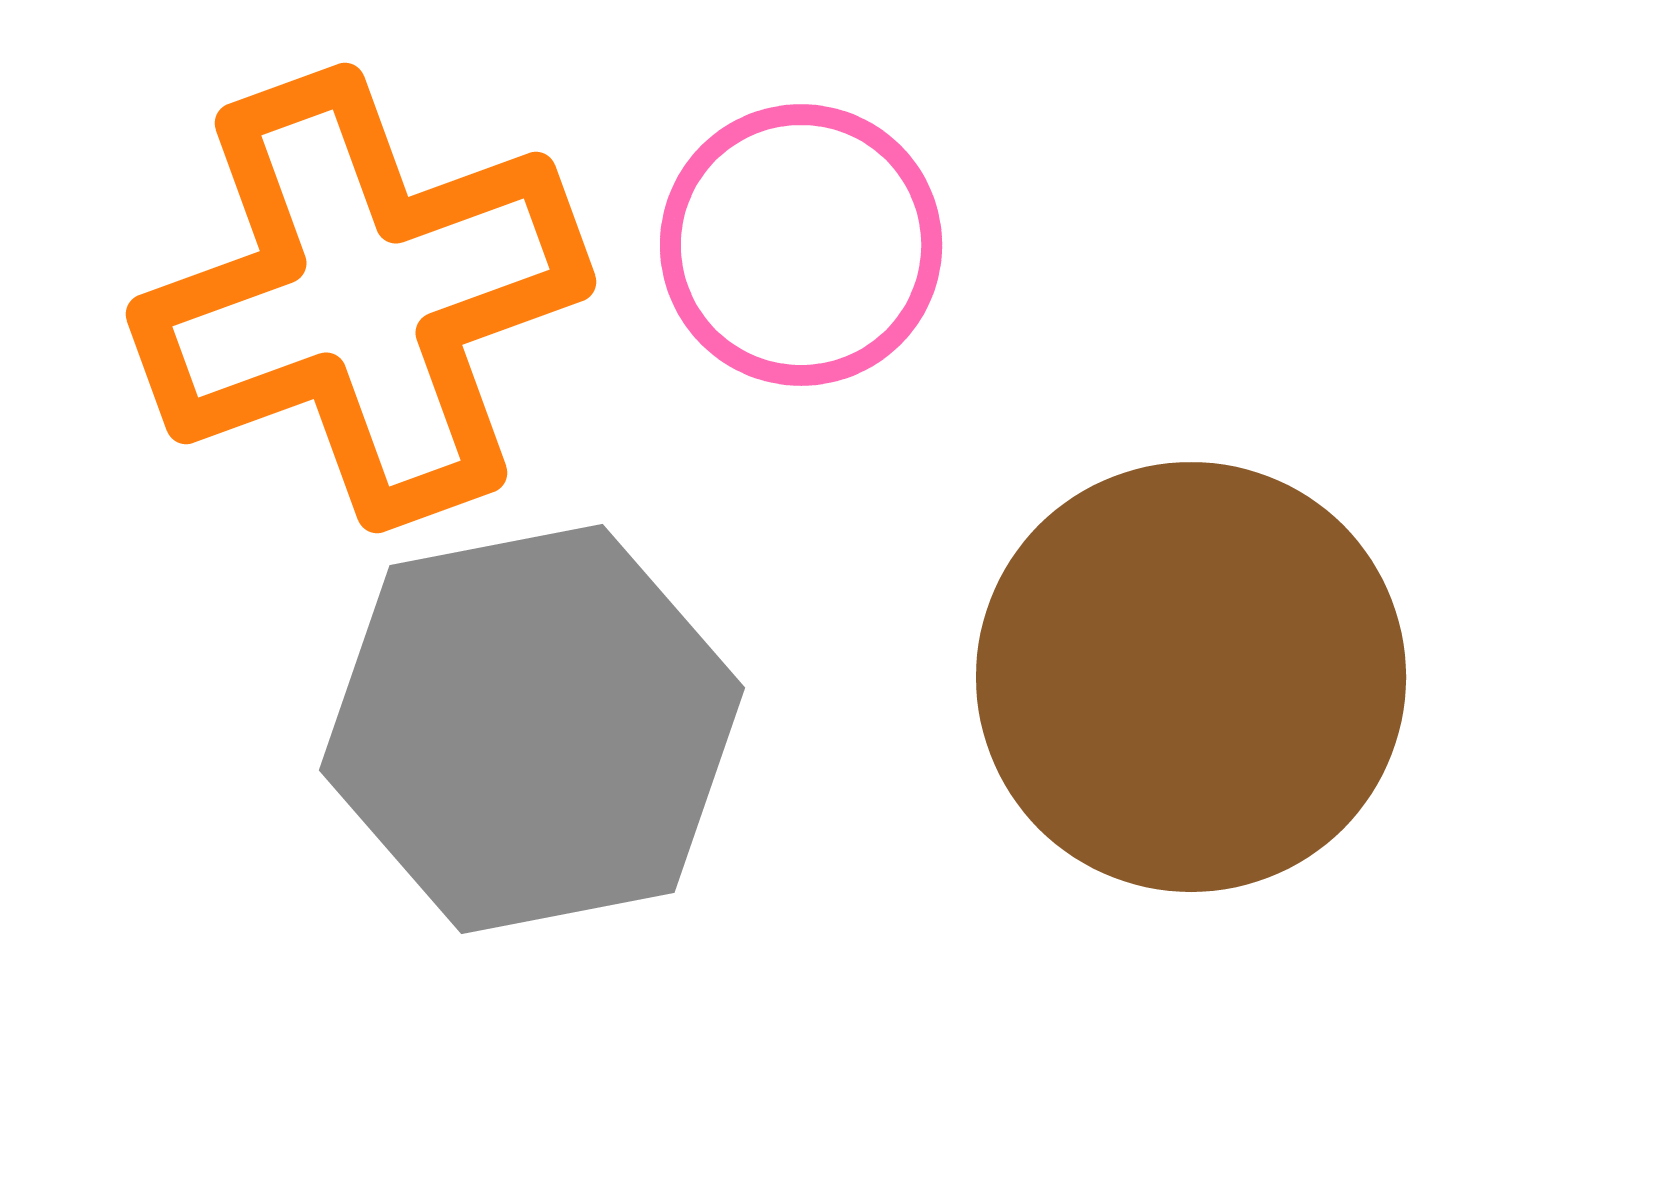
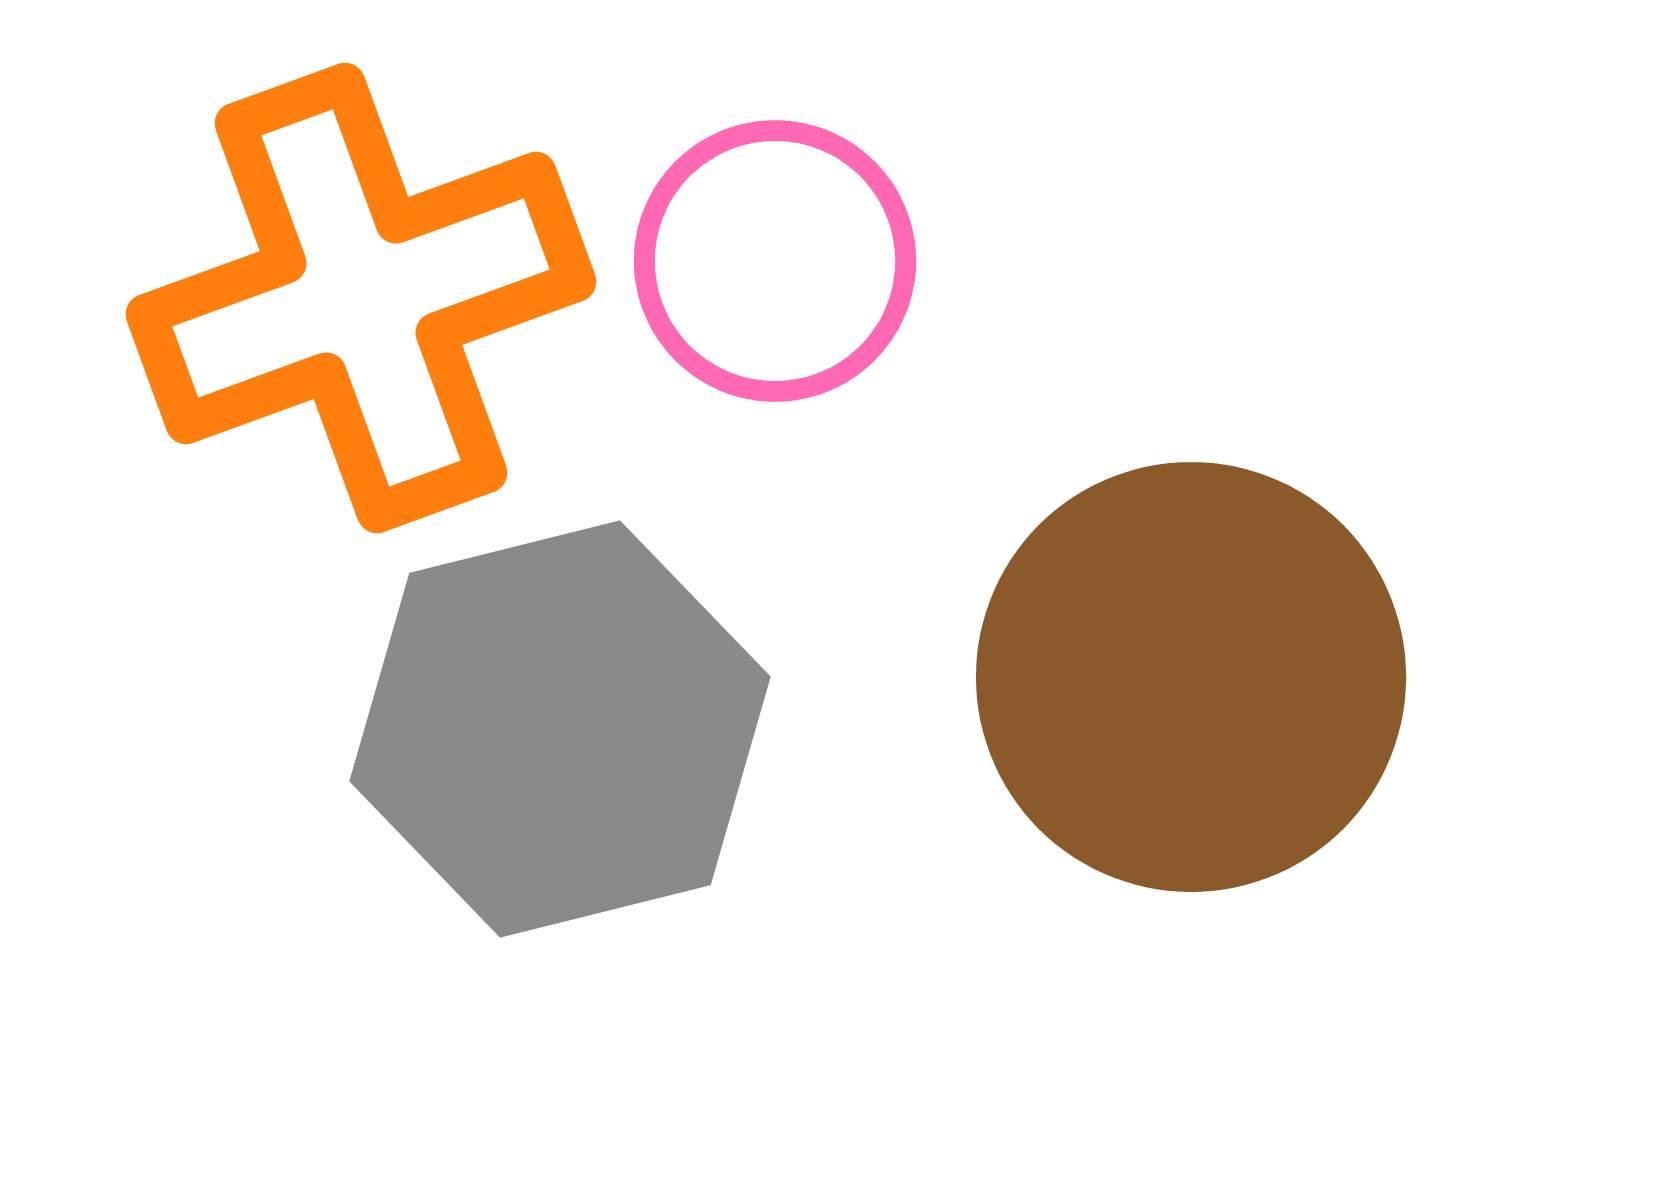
pink circle: moved 26 px left, 16 px down
gray hexagon: moved 28 px right; rotated 3 degrees counterclockwise
